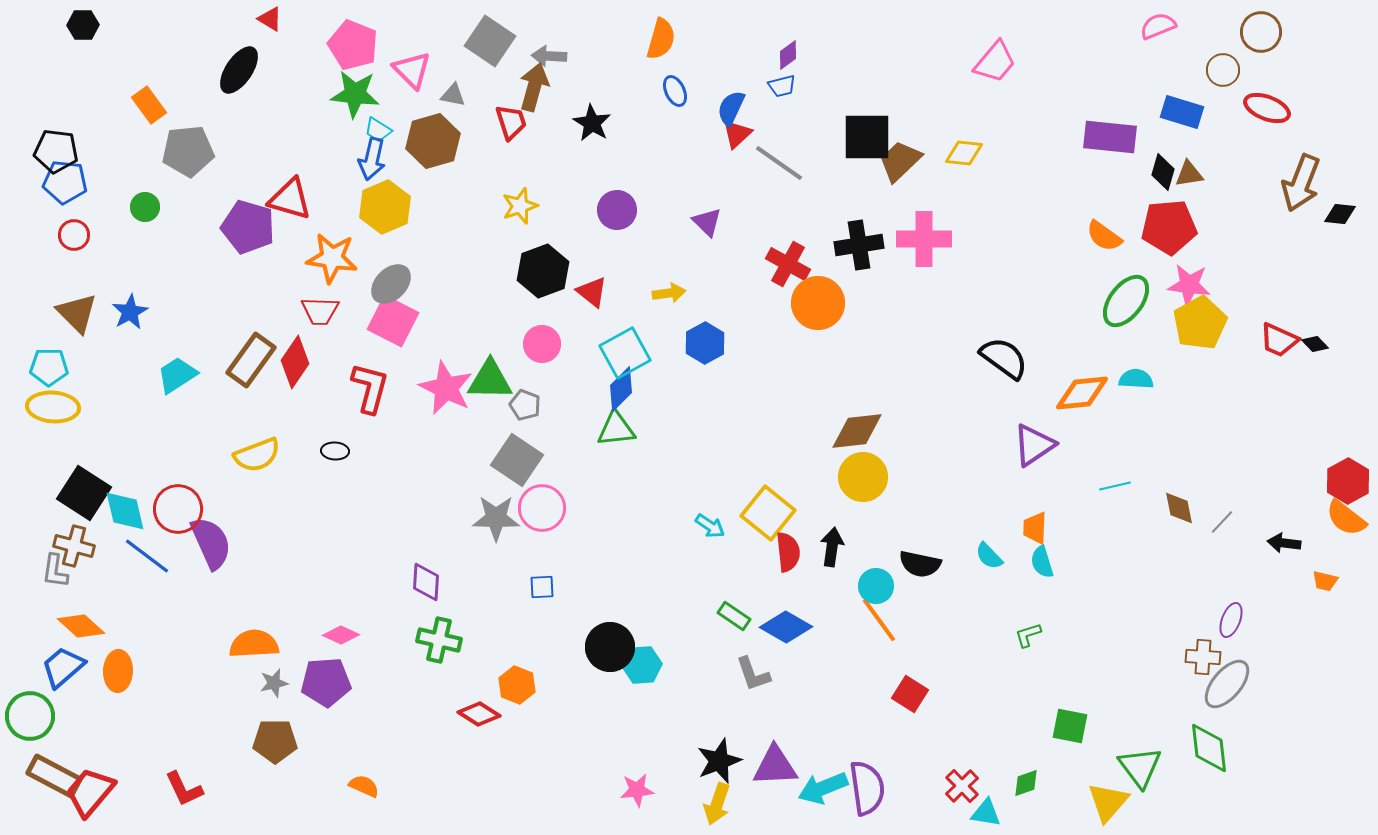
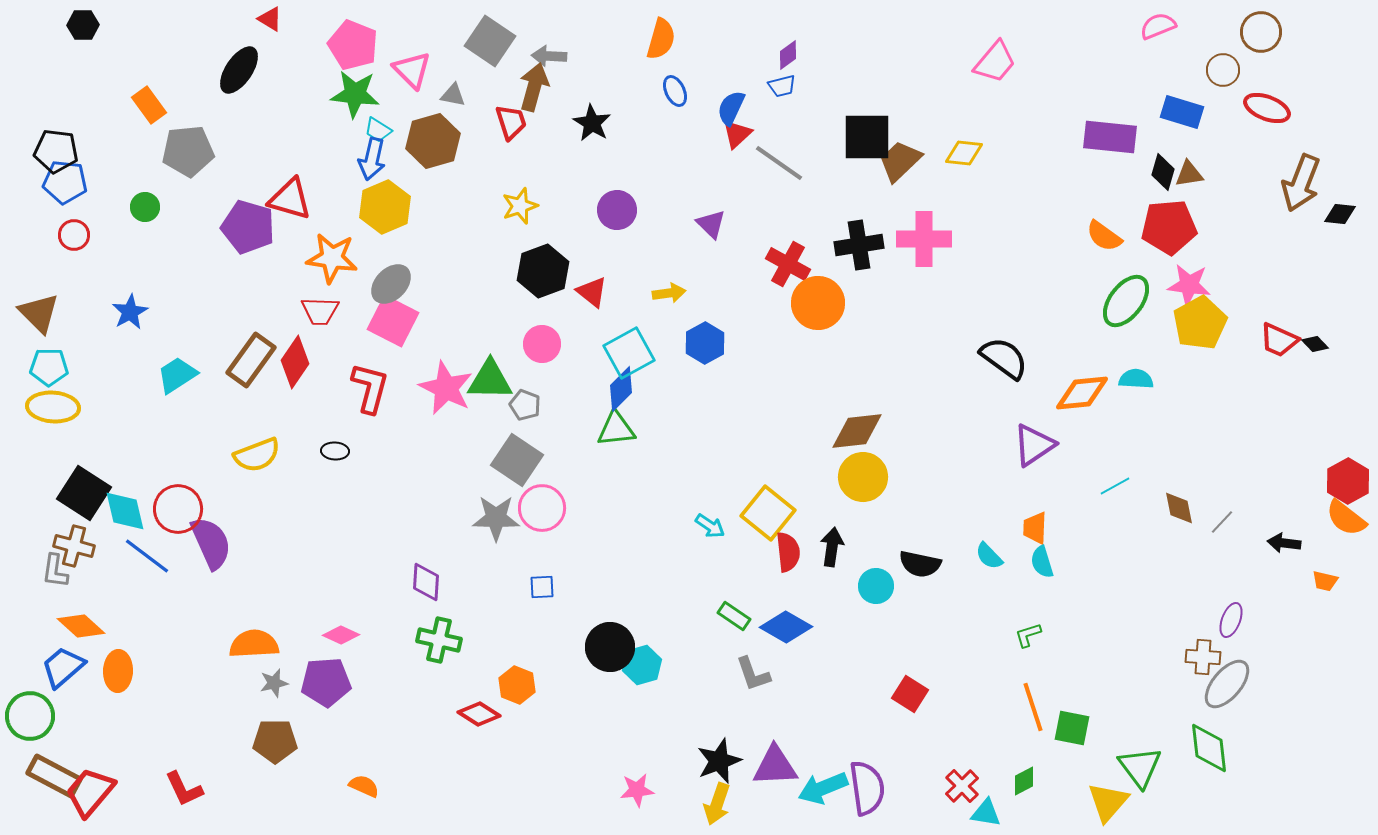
purple triangle at (707, 222): moved 4 px right, 2 px down
brown triangle at (77, 313): moved 38 px left
cyan square at (625, 353): moved 4 px right
cyan line at (1115, 486): rotated 16 degrees counterclockwise
orange line at (879, 620): moved 154 px right, 87 px down; rotated 18 degrees clockwise
cyan hexagon at (642, 665): rotated 12 degrees counterclockwise
green square at (1070, 726): moved 2 px right, 2 px down
green diamond at (1026, 783): moved 2 px left, 2 px up; rotated 8 degrees counterclockwise
